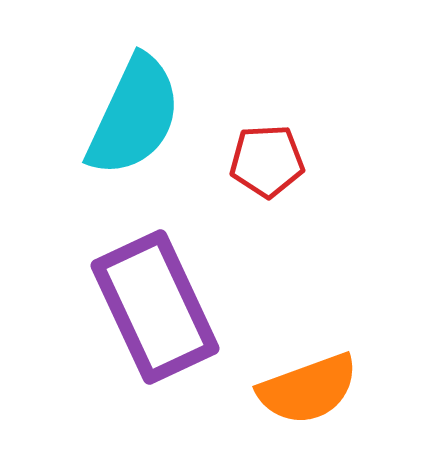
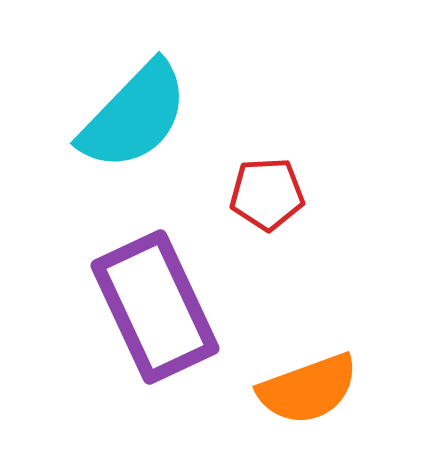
cyan semicircle: rotated 19 degrees clockwise
red pentagon: moved 33 px down
